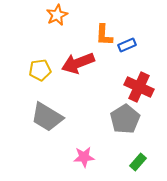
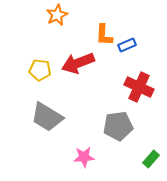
yellow pentagon: rotated 15 degrees clockwise
gray pentagon: moved 7 px left, 7 px down; rotated 24 degrees clockwise
green rectangle: moved 13 px right, 3 px up
